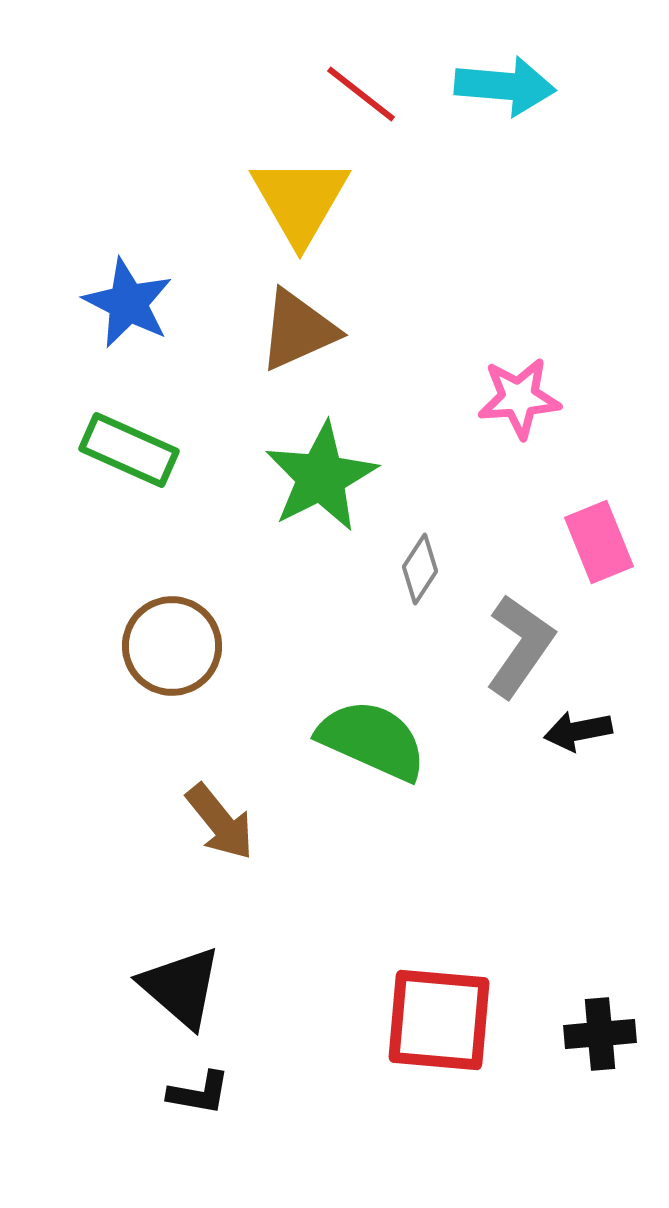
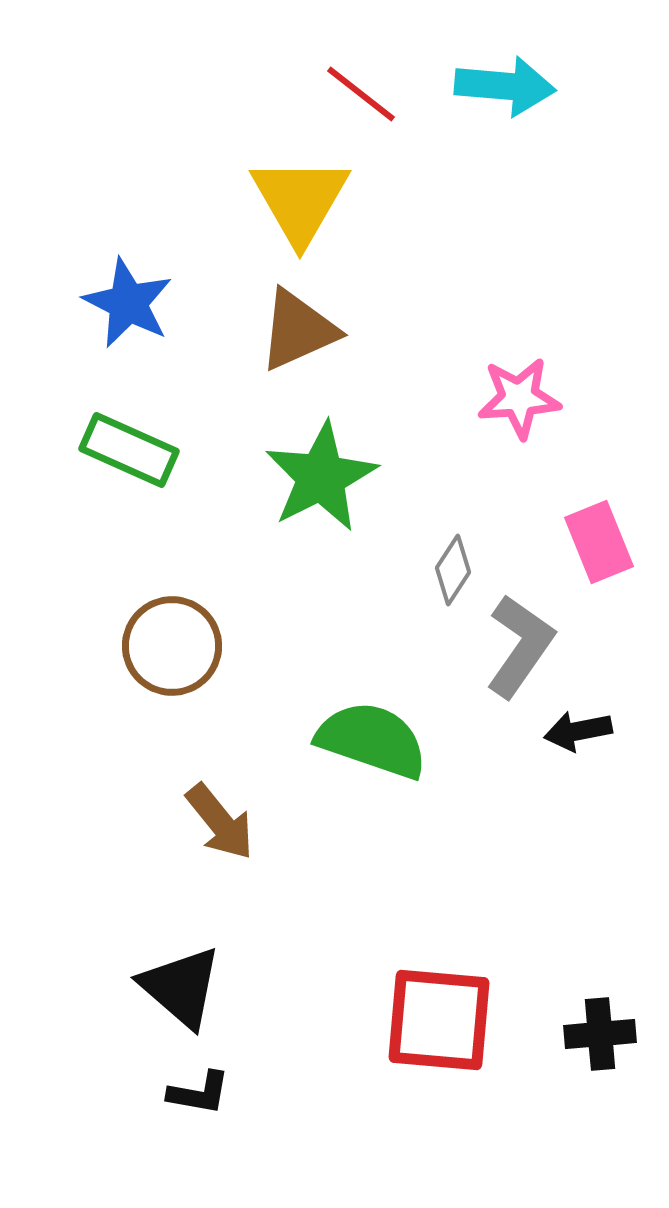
gray diamond: moved 33 px right, 1 px down
green semicircle: rotated 5 degrees counterclockwise
